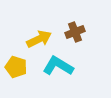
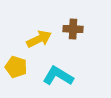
brown cross: moved 2 px left, 3 px up; rotated 24 degrees clockwise
cyan L-shape: moved 10 px down
